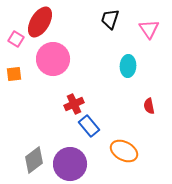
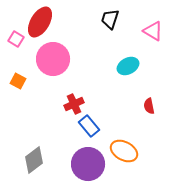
pink triangle: moved 4 px right, 2 px down; rotated 25 degrees counterclockwise
cyan ellipse: rotated 60 degrees clockwise
orange square: moved 4 px right, 7 px down; rotated 35 degrees clockwise
purple circle: moved 18 px right
